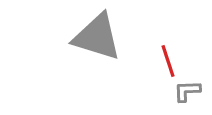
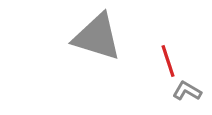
gray L-shape: rotated 32 degrees clockwise
